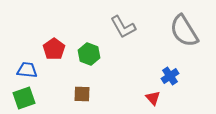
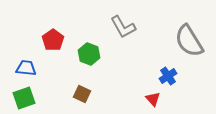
gray semicircle: moved 5 px right, 10 px down
red pentagon: moved 1 px left, 9 px up
blue trapezoid: moved 1 px left, 2 px up
blue cross: moved 2 px left
brown square: rotated 24 degrees clockwise
red triangle: moved 1 px down
